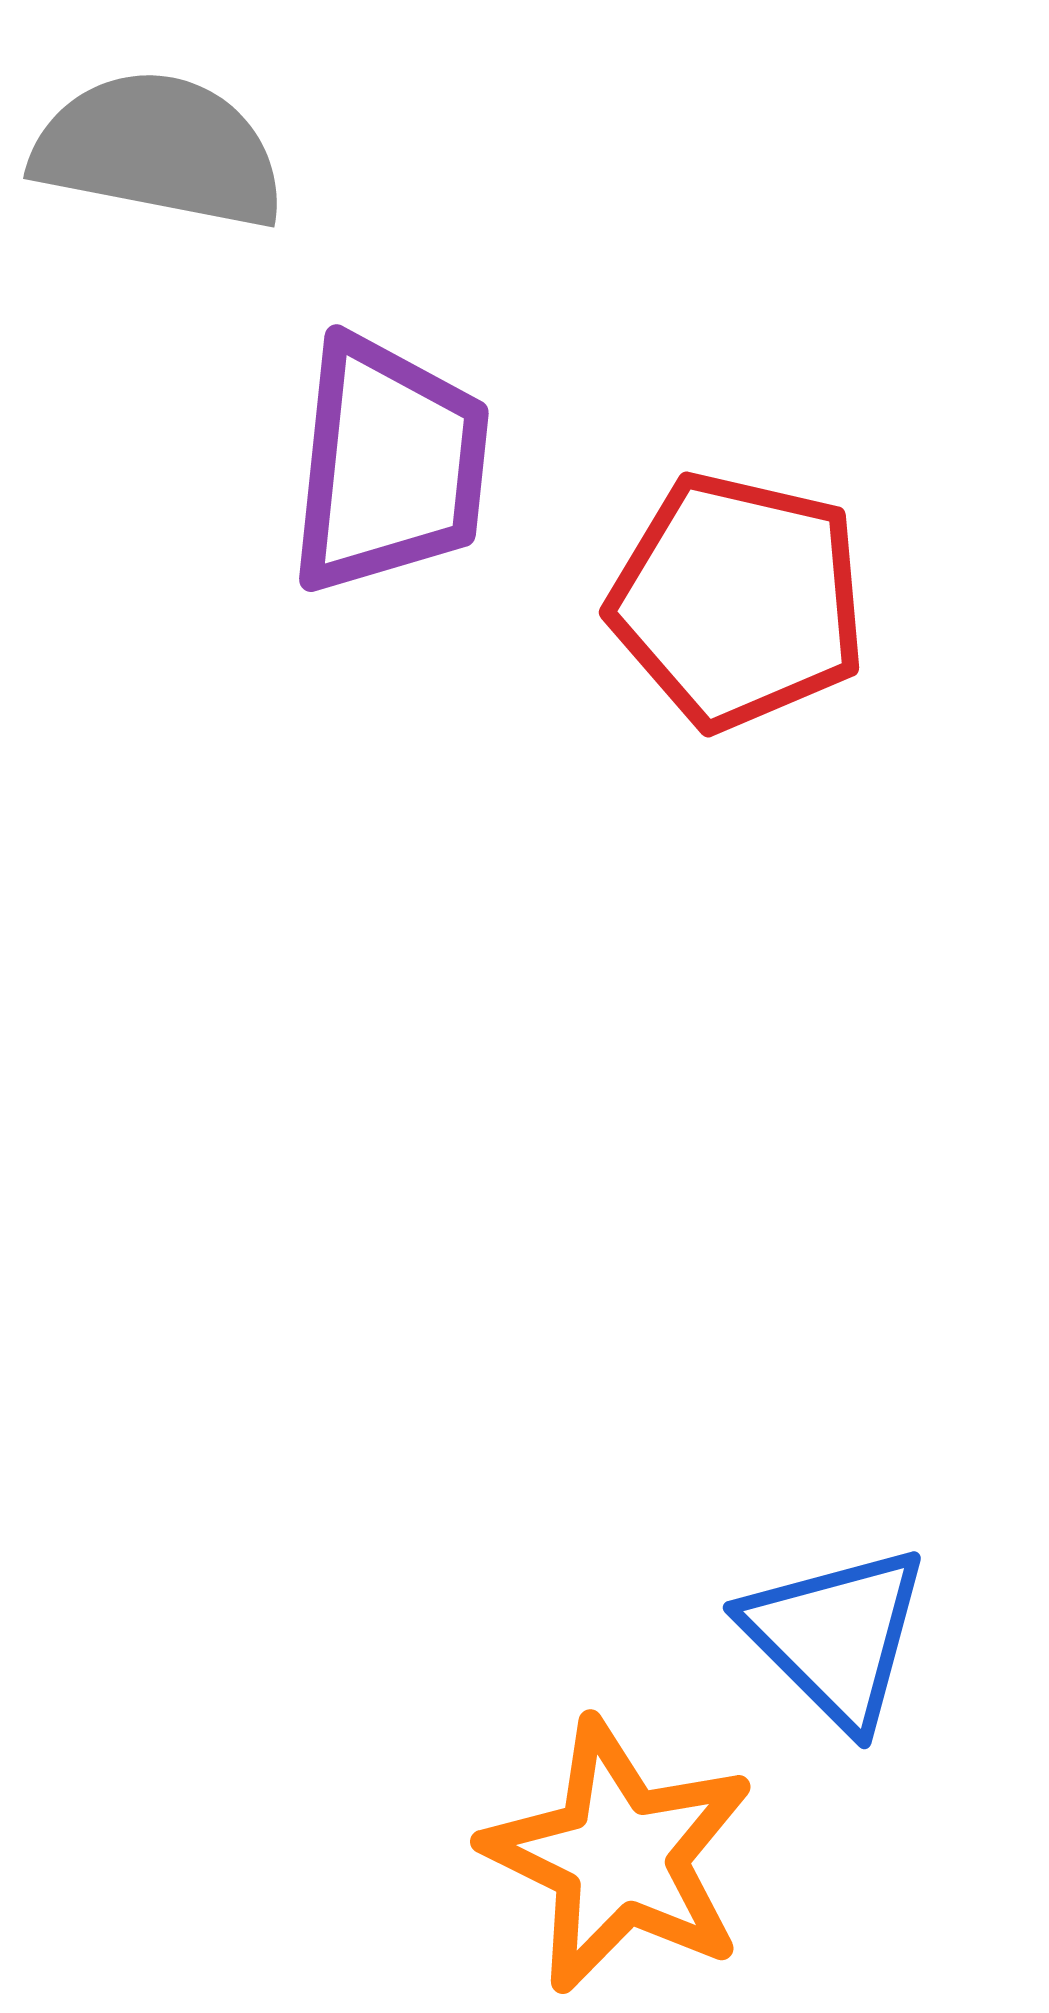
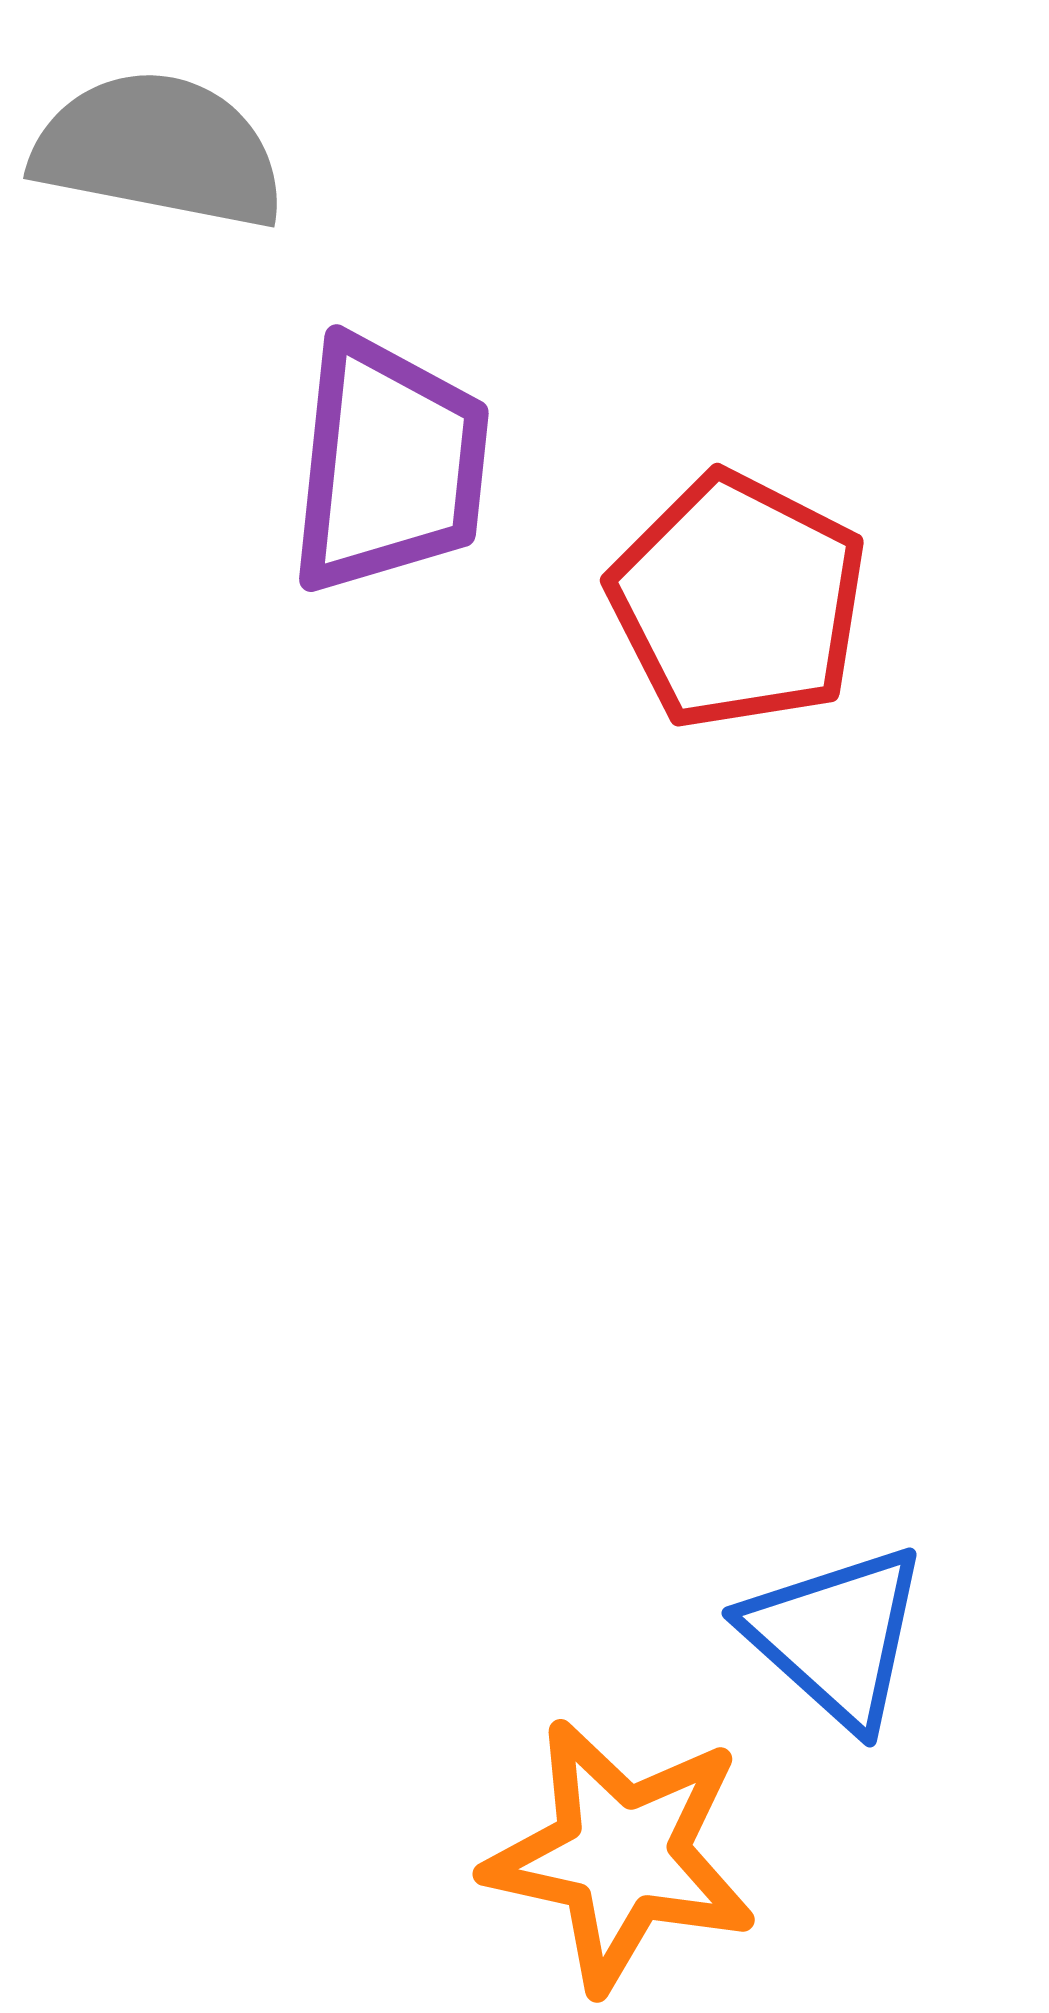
red pentagon: rotated 14 degrees clockwise
blue triangle: rotated 3 degrees counterclockwise
orange star: moved 2 px right, 1 px up; rotated 14 degrees counterclockwise
